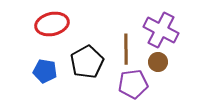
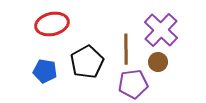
purple cross: rotated 16 degrees clockwise
